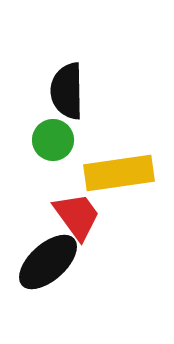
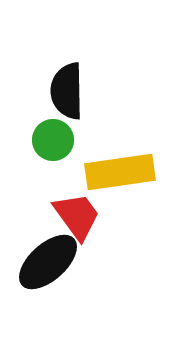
yellow rectangle: moved 1 px right, 1 px up
